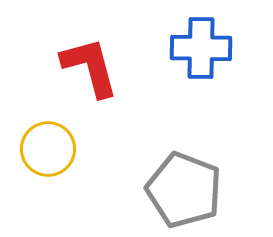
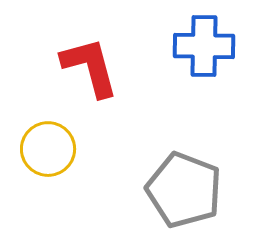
blue cross: moved 3 px right, 2 px up
